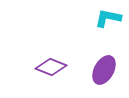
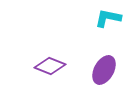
purple diamond: moved 1 px left, 1 px up
